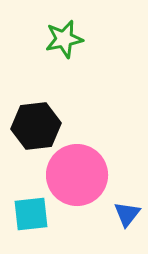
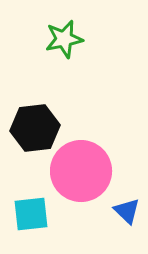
black hexagon: moved 1 px left, 2 px down
pink circle: moved 4 px right, 4 px up
blue triangle: moved 3 px up; rotated 24 degrees counterclockwise
